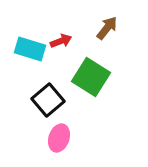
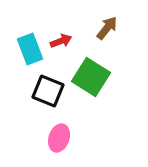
cyan rectangle: rotated 52 degrees clockwise
black square: moved 9 px up; rotated 28 degrees counterclockwise
